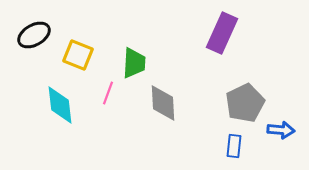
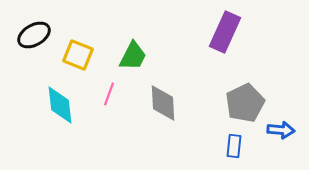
purple rectangle: moved 3 px right, 1 px up
green trapezoid: moved 1 px left, 7 px up; rotated 24 degrees clockwise
pink line: moved 1 px right, 1 px down
